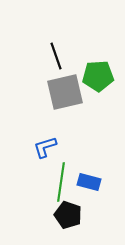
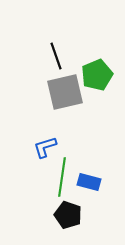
green pentagon: moved 1 px left, 1 px up; rotated 20 degrees counterclockwise
green line: moved 1 px right, 5 px up
